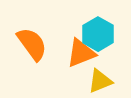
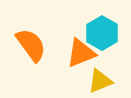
cyan hexagon: moved 4 px right, 1 px up
orange semicircle: moved 1 px left, 1 px down
